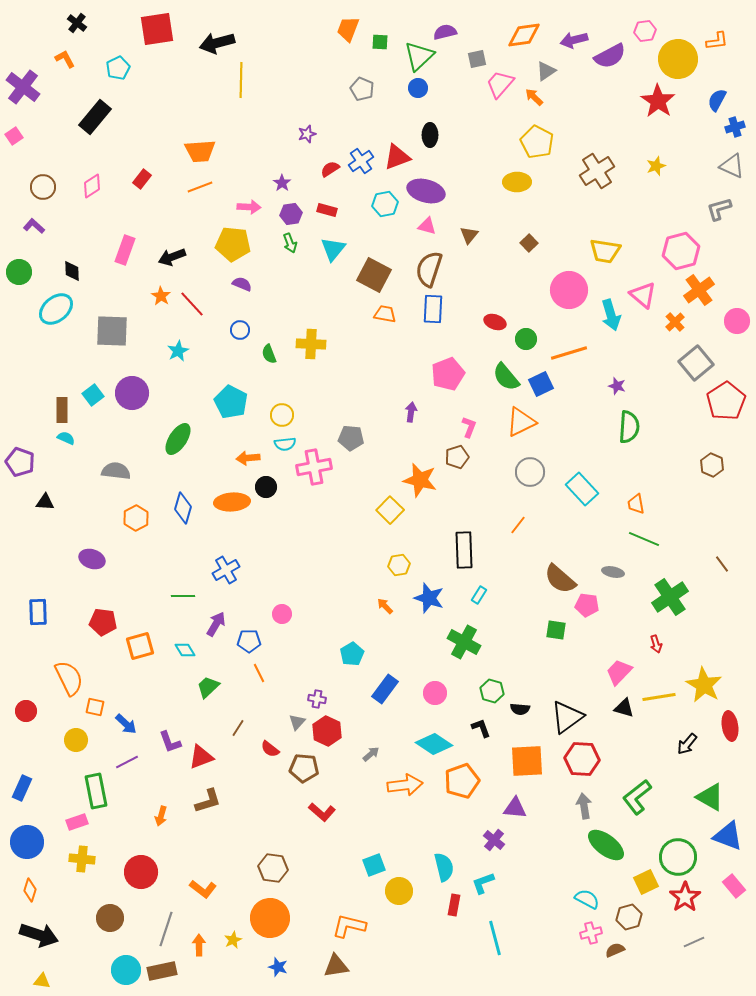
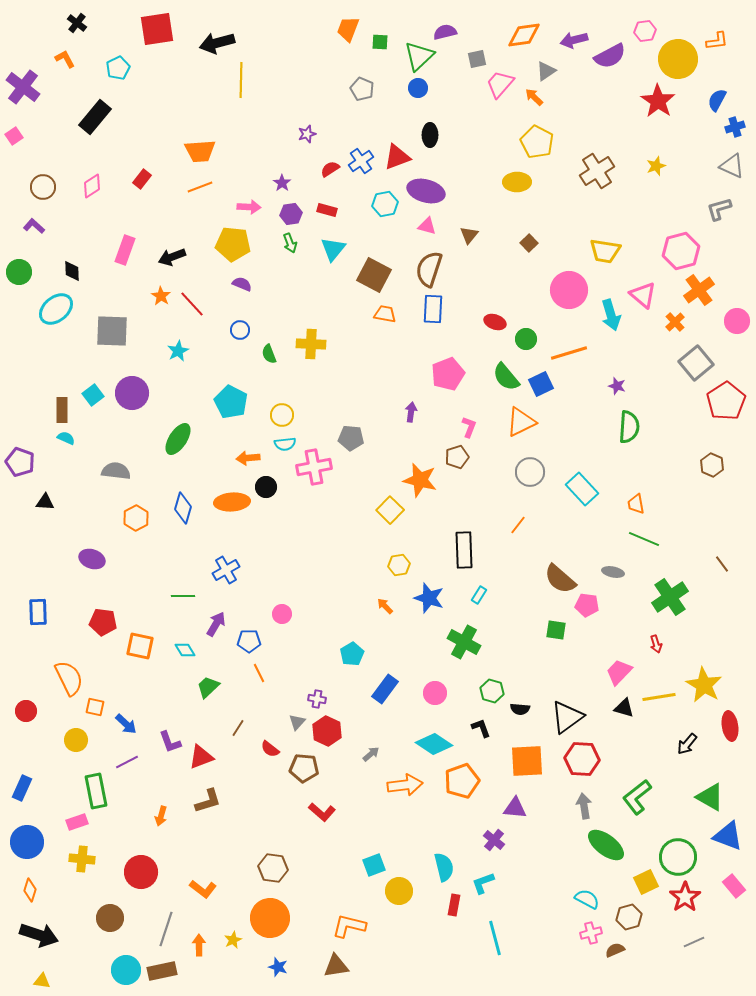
orange square at (140, 646): rotated 28 degrees clockwise
